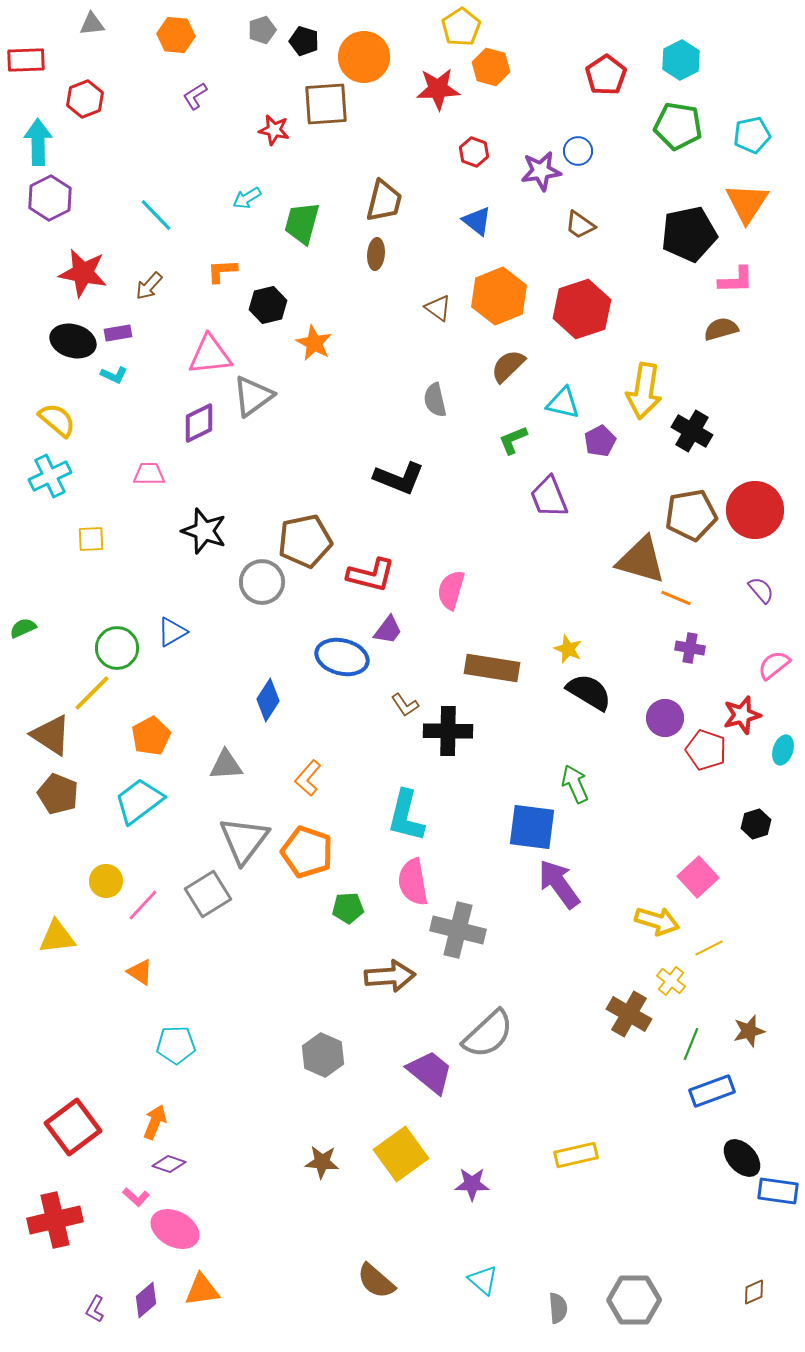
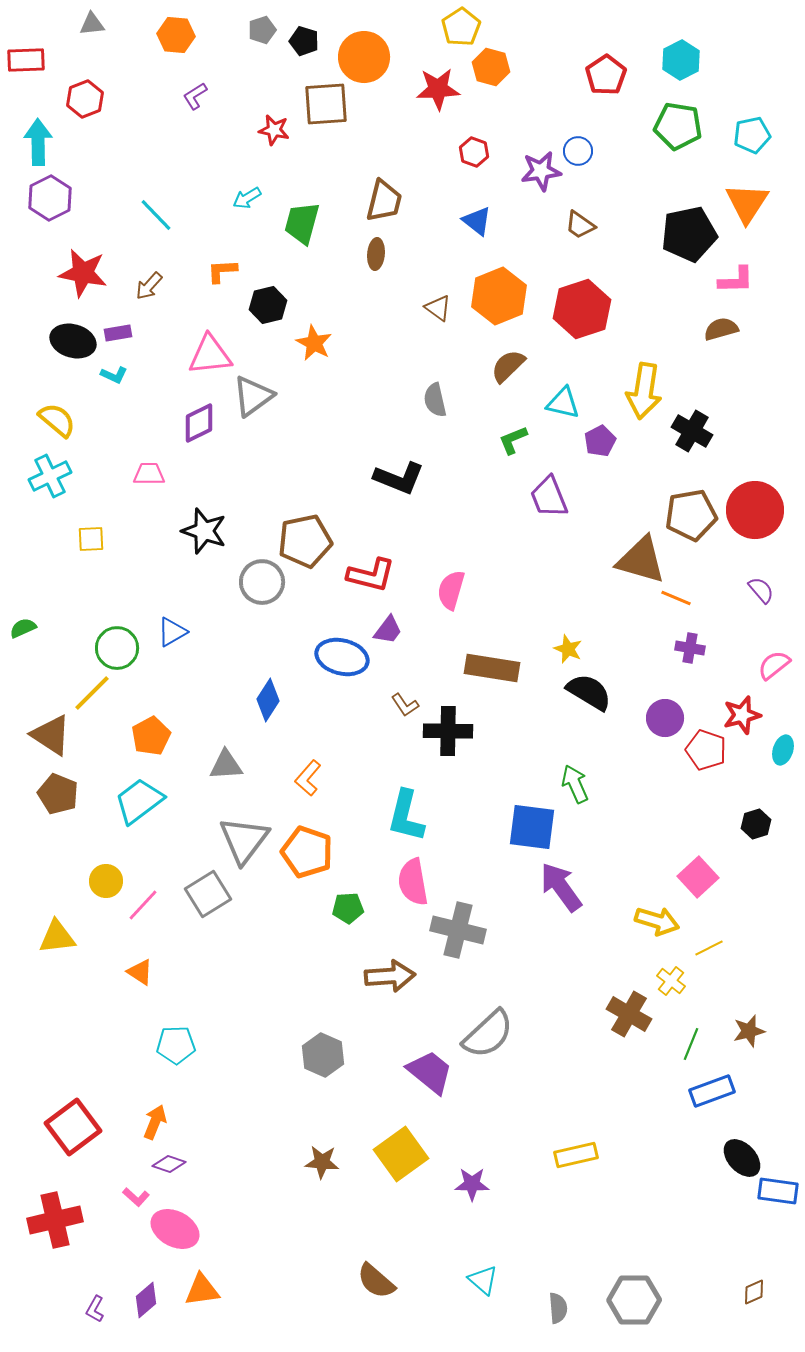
purple arrow at (559, 884): moved 2 px right, 3 px down
